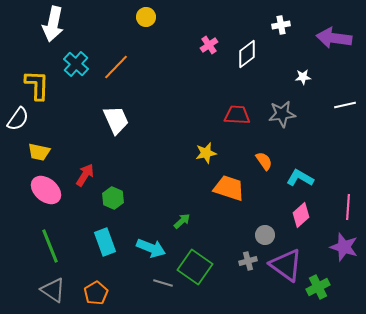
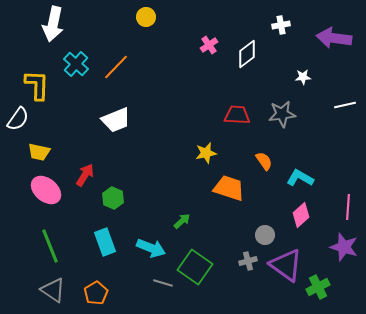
white trapezoid: rotated 92 degrees clockwise
